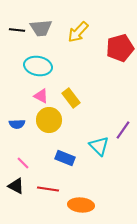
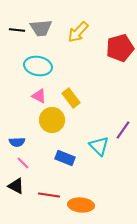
pink triangle: moved 2 px left
yellow circle: moved 3 px right
blue semicircle: moved 18 px down
red line: moved 1 px right, 6 px down
